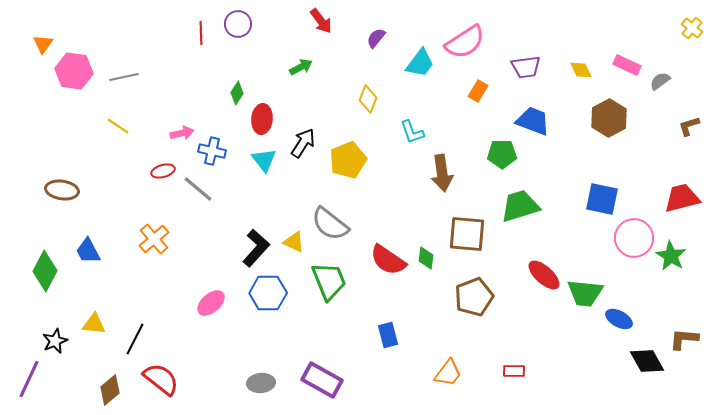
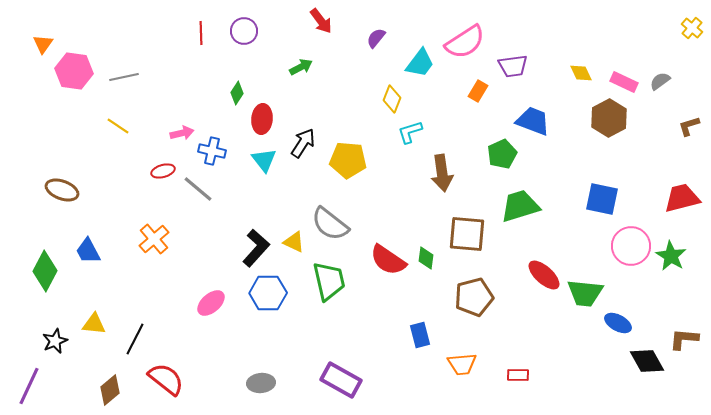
purple circle at (238, 24): moved 6 px right, 7 px down
pink rectangle at (627, 65): moved 3 px left, 17 px down
purple trapezoid at (526, 67): moved 13 px left, 1 px up
yellow diamond at (581, 70): moved 3 px down
yellow diamond at (368, 99): moved 24 px right
cyan L-shape at (412, 132): moved 2 px left; rotated 92 degrees clockwise
green pentagon at (502, 154): rotated 24 degrees counterclockwise
yellow pentagon at (348, 160): rotated 27 degrees clockwise
brown ellipse at (62, 190): rotated 12 degrees clockwise
pink circle at (634, 238): moved 3 px left, 8 px down
green trapezoid at (329, 281): rotated 9 degrees clockwise
brown pentagon at (474, 297): rotated 6 degrees clockwise
blue ellipse at (619, 319): moved 1 px left, 4 px down
blue rectangle at (388, 335): moved 32 px right
red rectangle at (514, 371): moved 4 px right, 4 px down
orange trapezoid at (448, 373): moved 14 px right, 9 px up; rotated 48 degrees clockwise
purple line at (29, 379): moved 7 px down
red semicircle at (161, 379): moved 5 px right
purple rectangle at (322, 380): moved 19 px right
